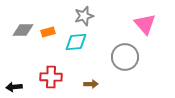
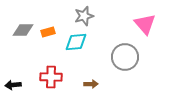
black arrow: moved 1 px left, 2 px up
